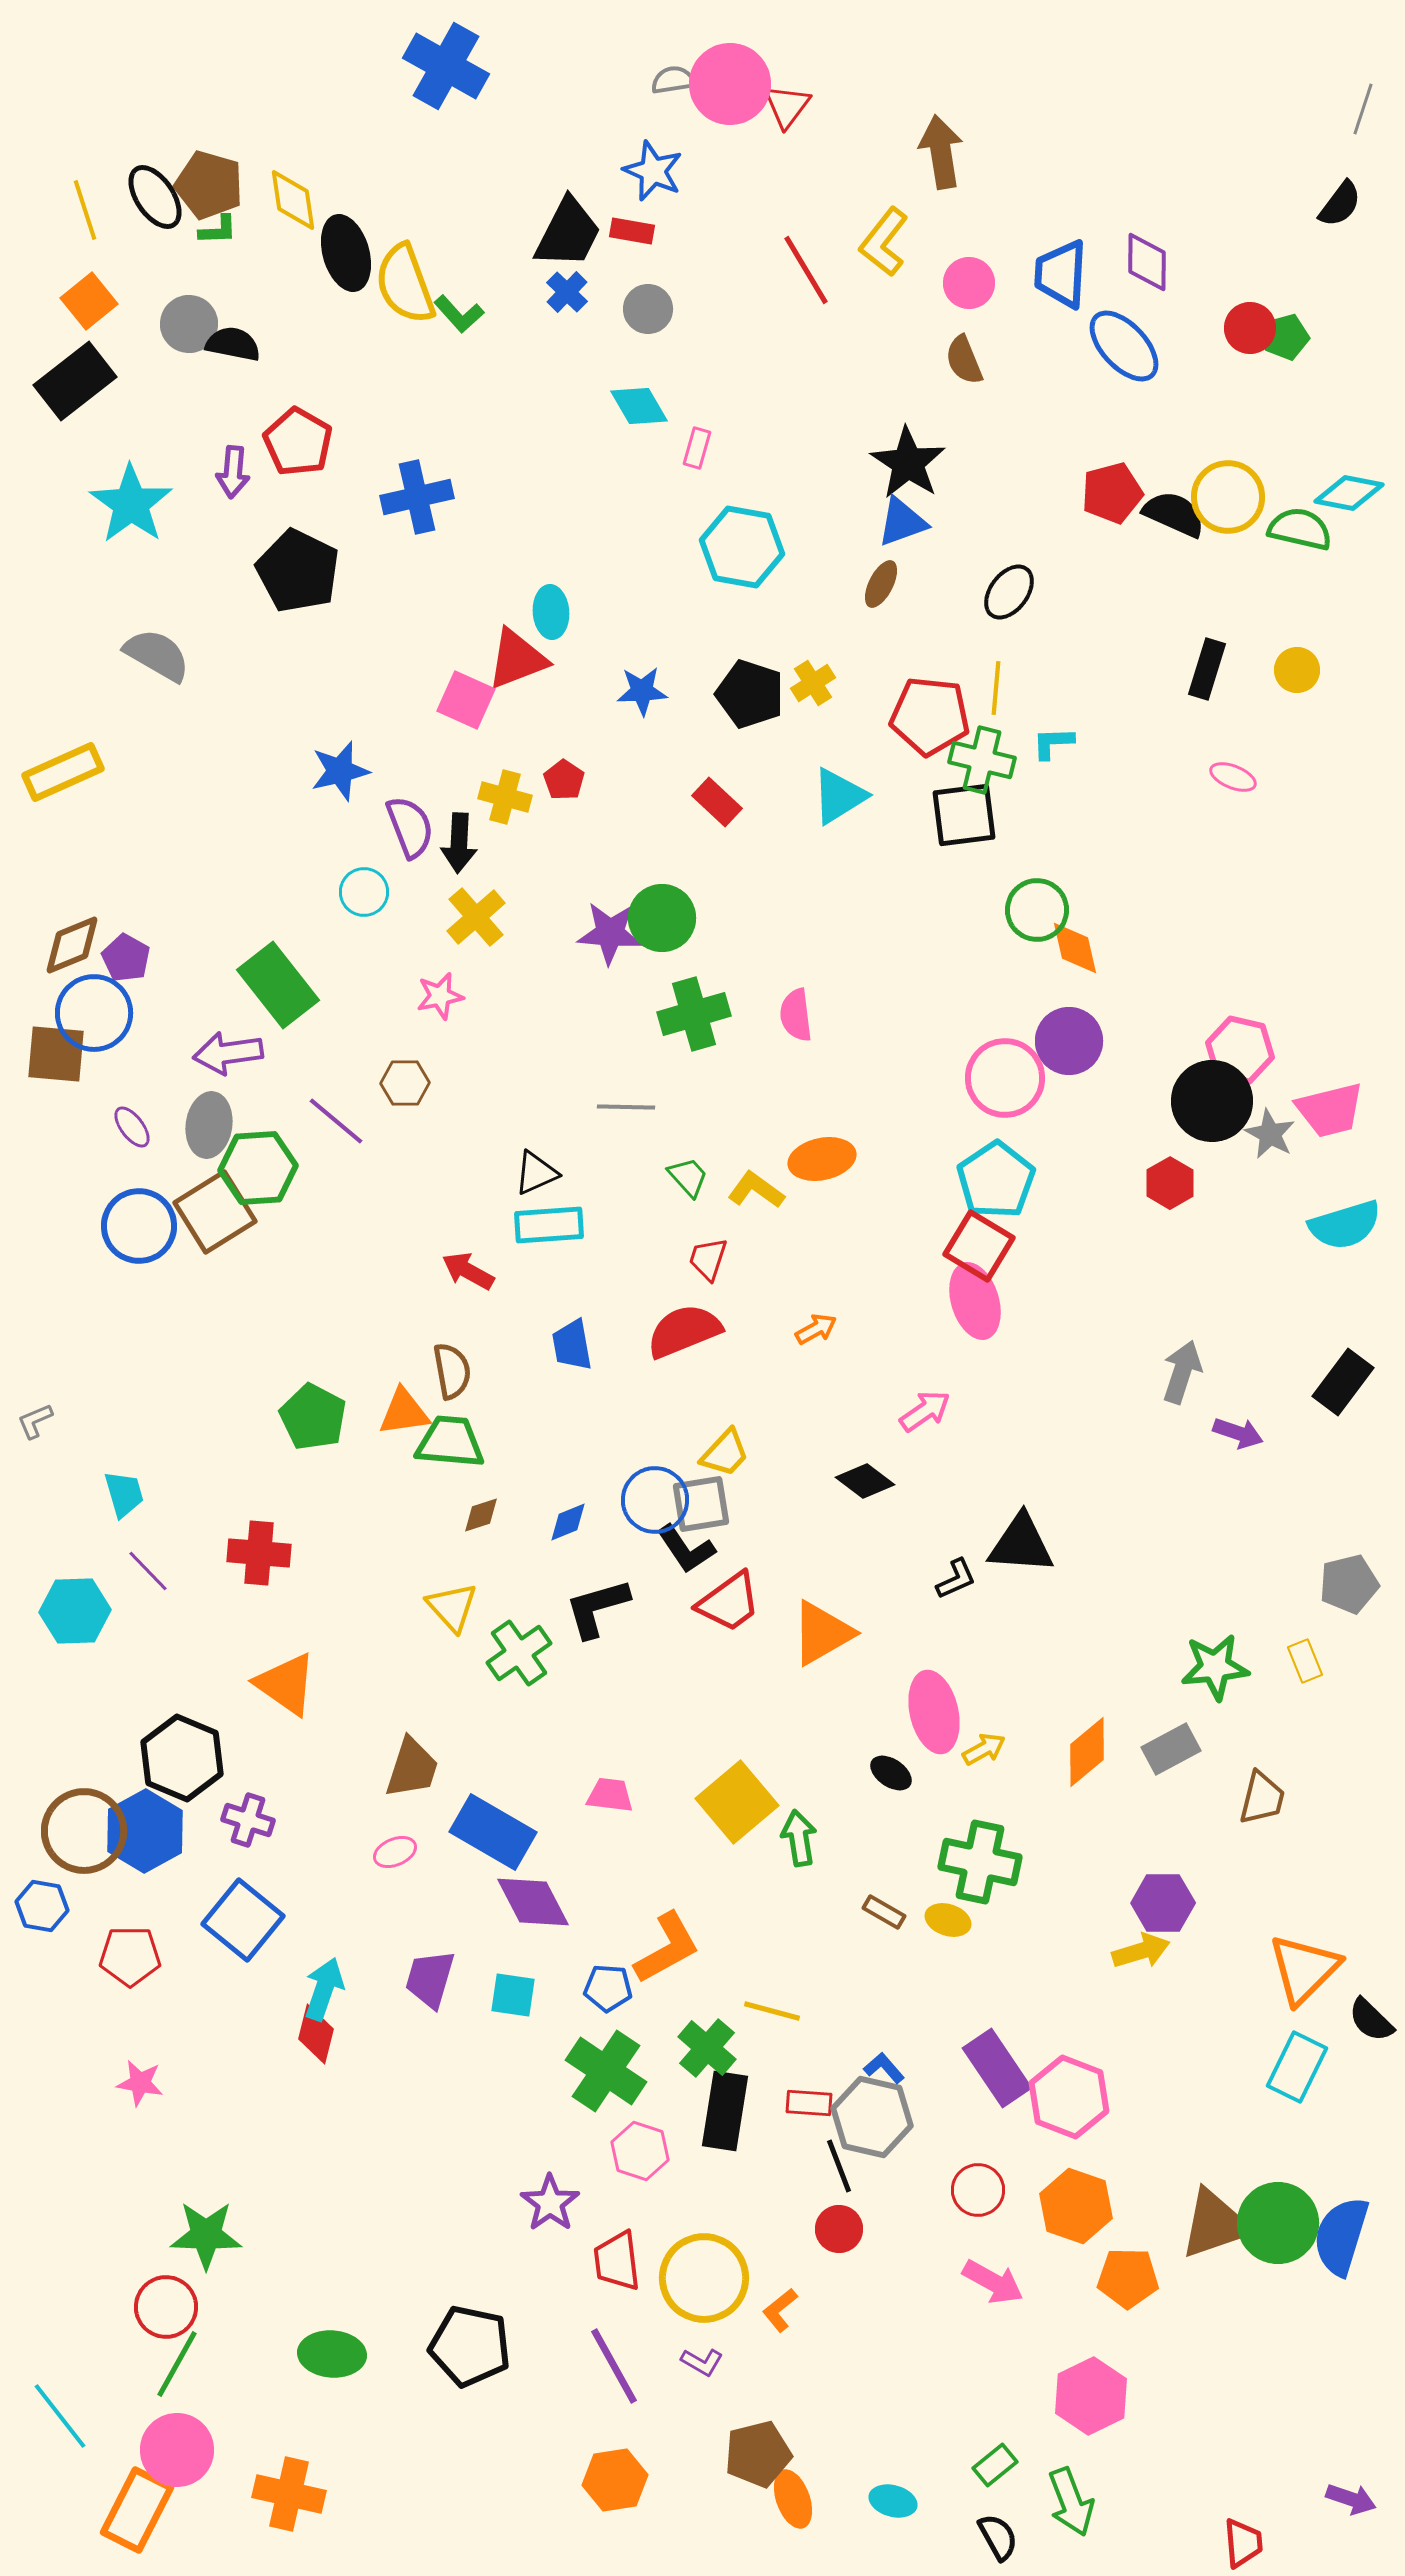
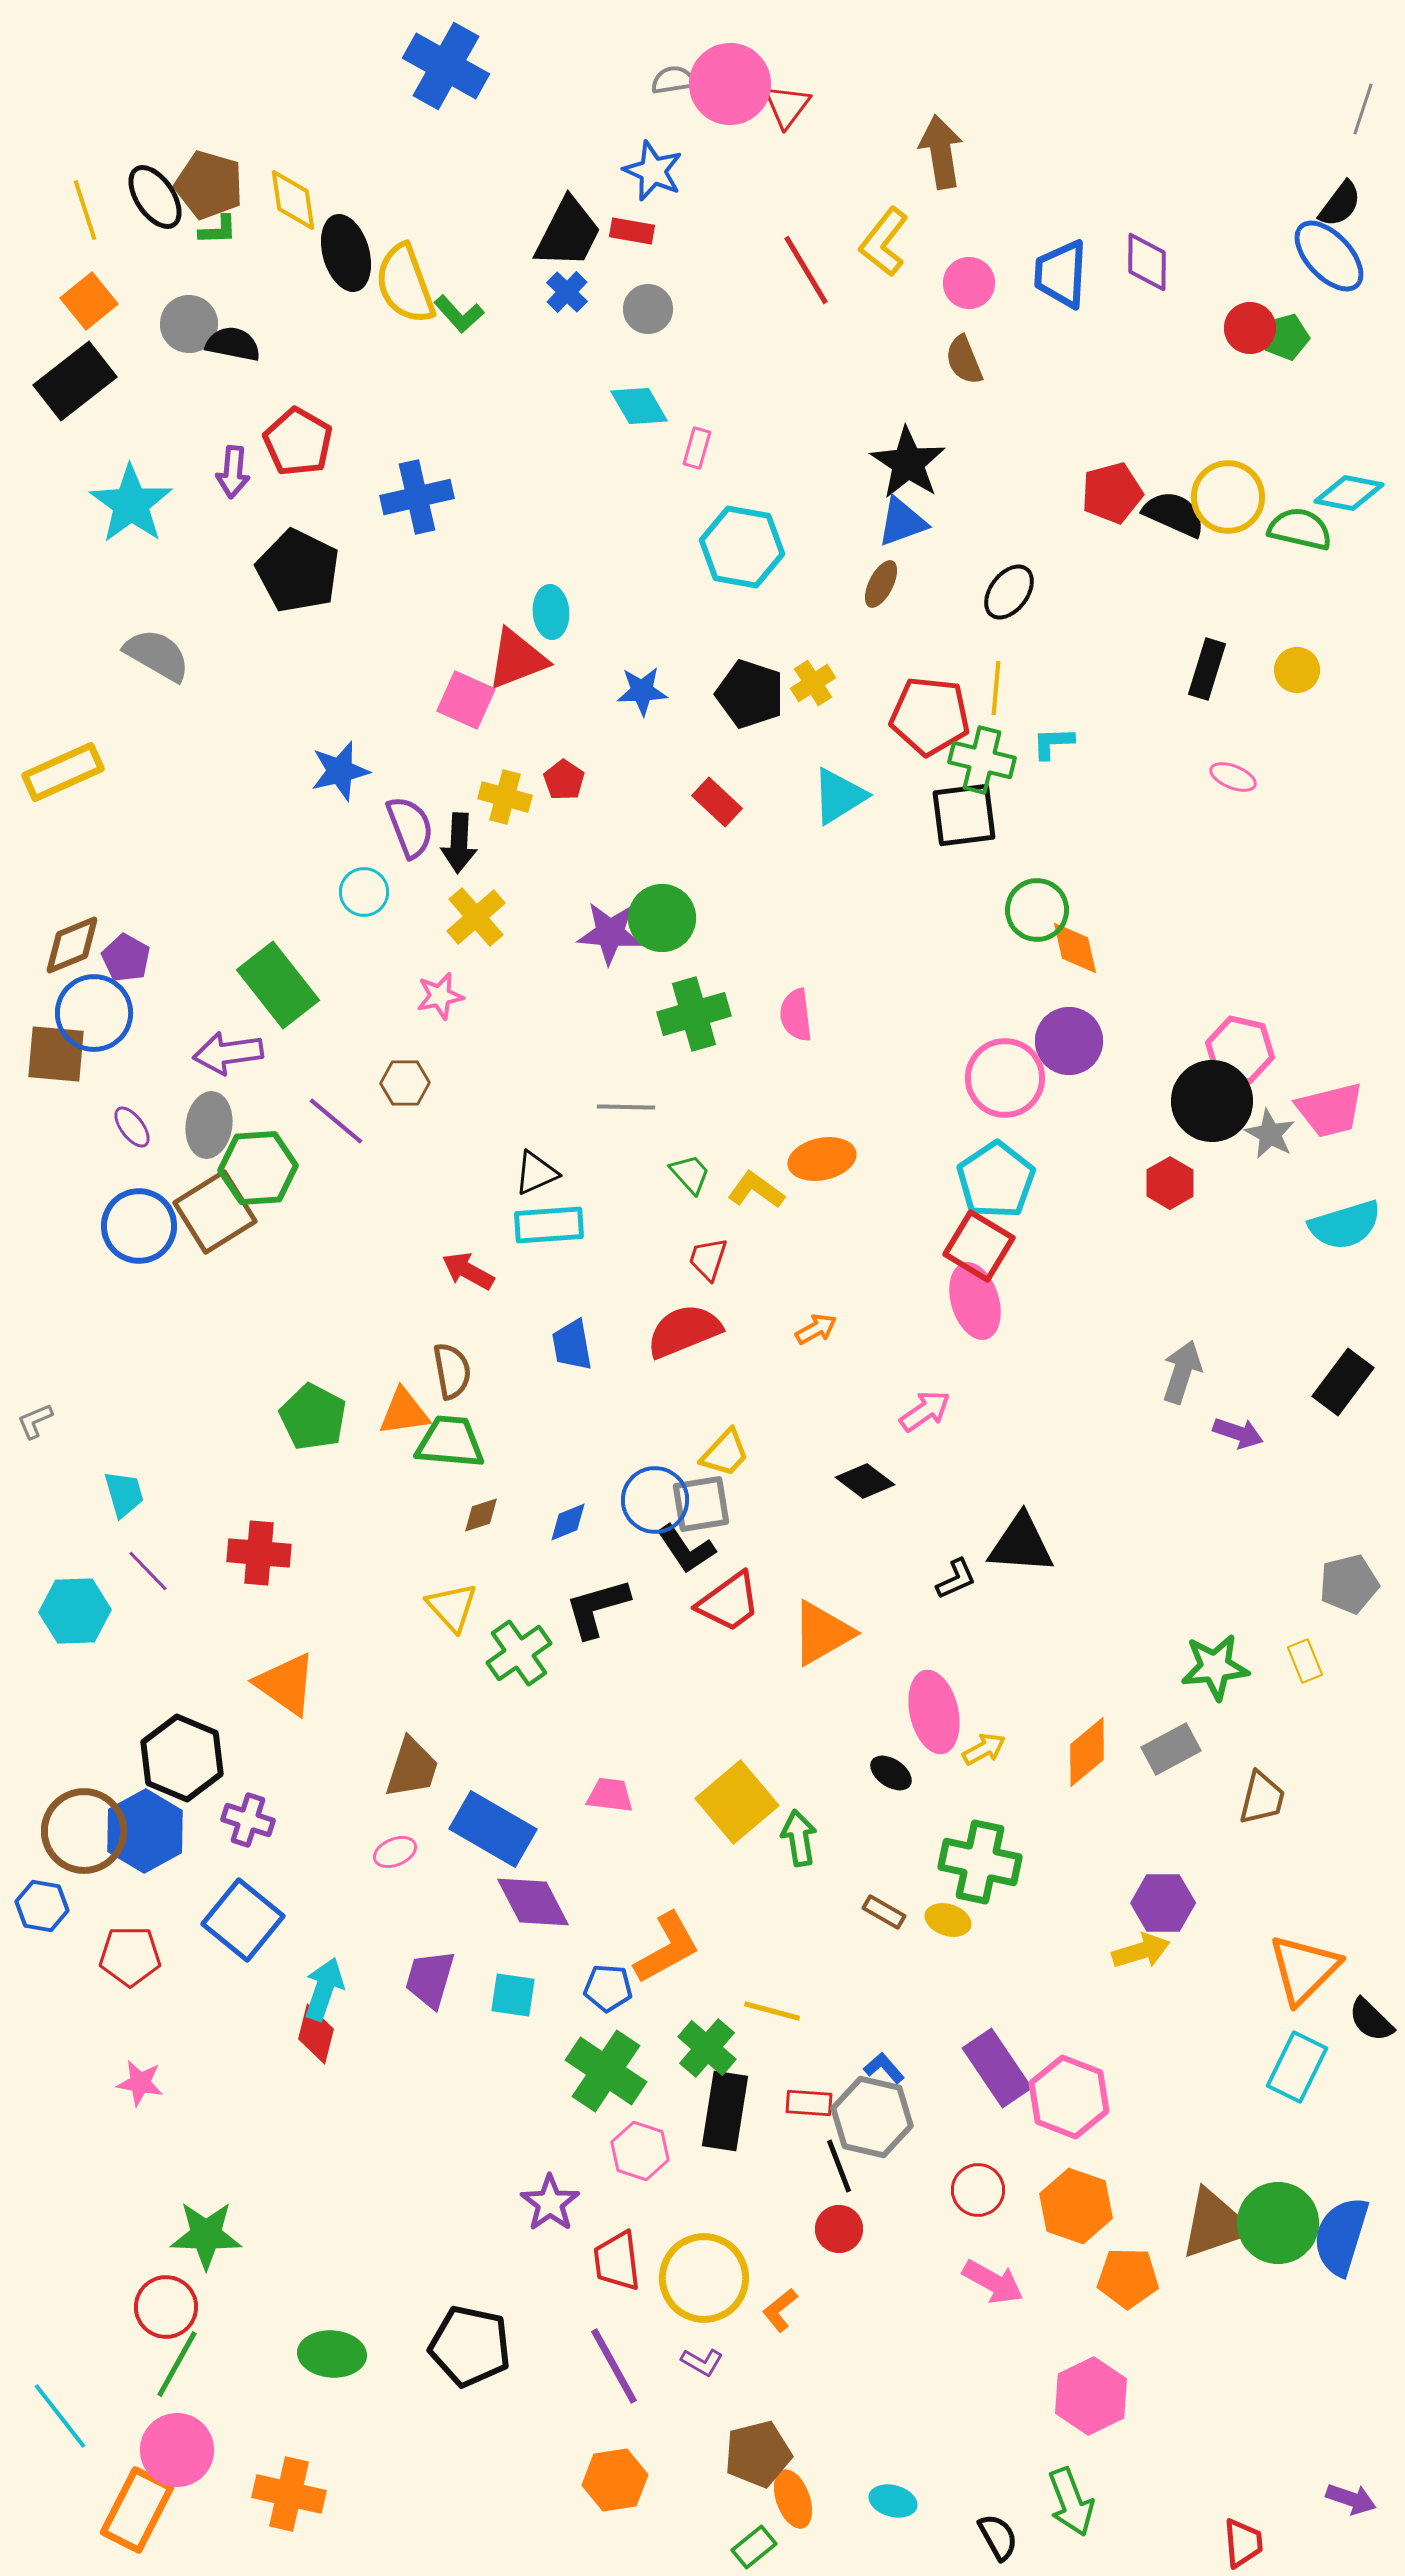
blue ellipse at (1124, 346): moved 205 px right, 90 px up
green trapezoid at (688, 1177): moved 2 px right, 3 px up
blue rectangle at (493, 1832): moved 3 px up
green rectangle at (995, 2465): moved 241 px left, 82 px down
